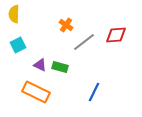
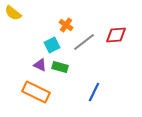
yellow semicircle: moved 1 px left, 1 px up; rotated 54 degrees counterclockwise
cyan square: moved 34 px right
